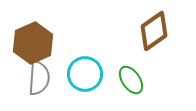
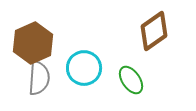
cyan circle: moved 1 px left, 6 px up
